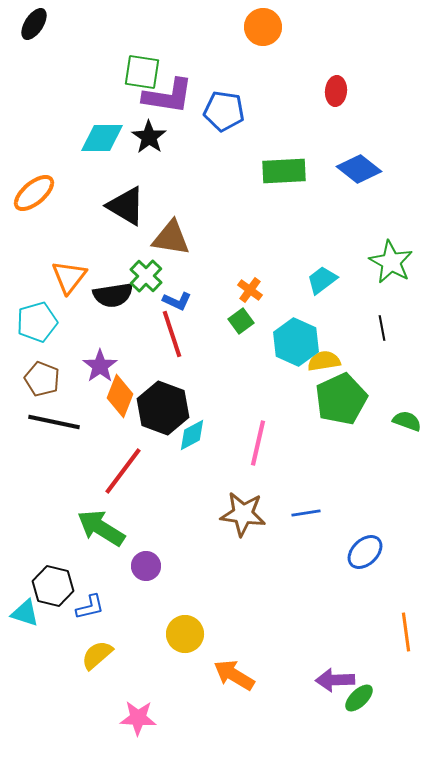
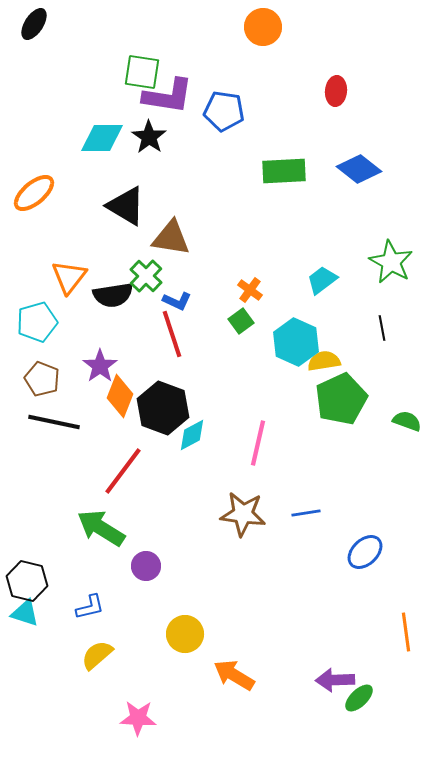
black hexagon at (53, 586): moved 26 px left, 5 px up
